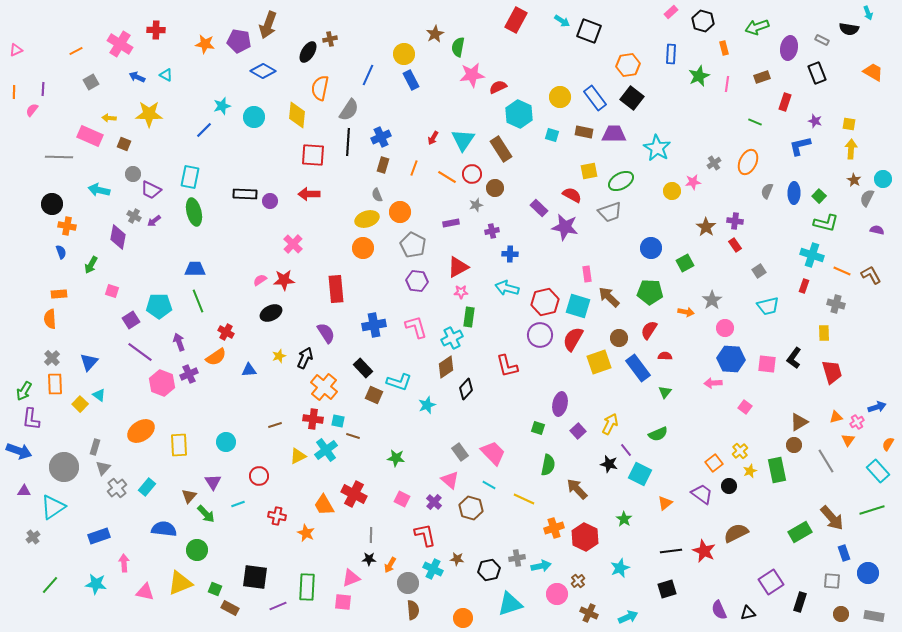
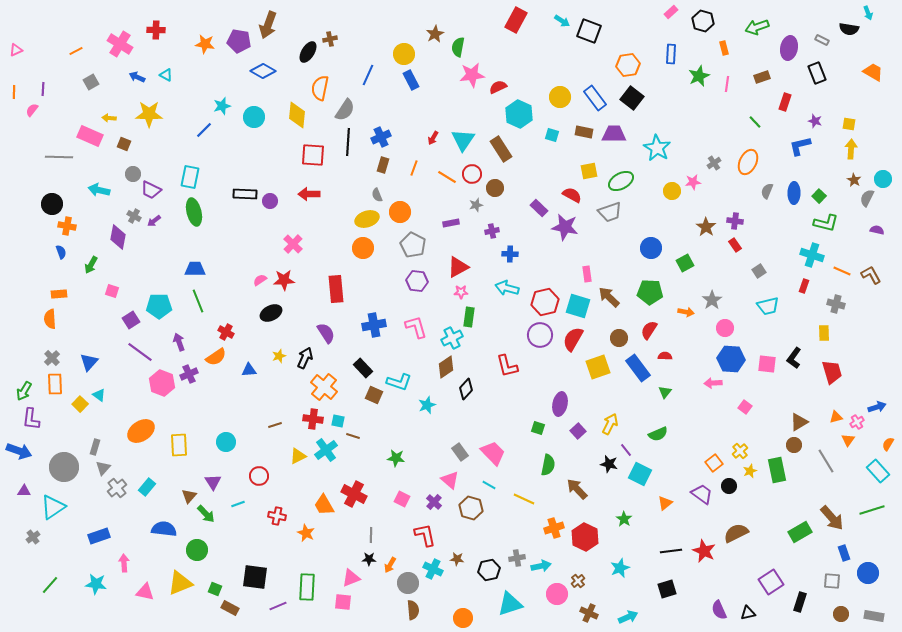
gray semicircle at (349, 110): moved 4 px left
green line at (755, 122): rotated 24 degrees clockwise
yellow square at (599, 362): moved 1 px left, 5 px down
